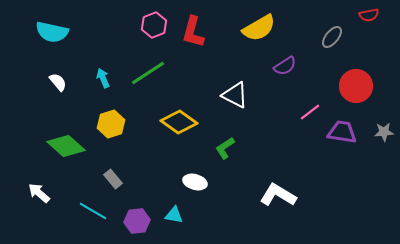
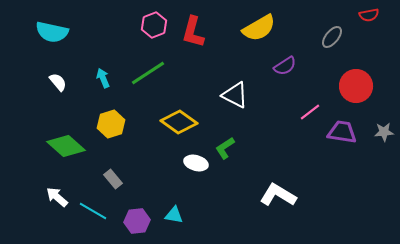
white ellipse: moved 1 px right, 19 px up
white arrow: moved 18 px right, 4 px down
